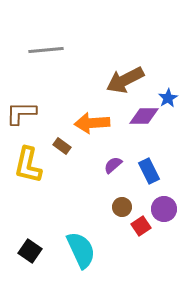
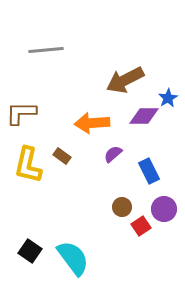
brown rectangle: moved 10 px down
purple semicircle: moved 11 px up
cyan semicircle: moved 8 px left, 8 px down; rotated 12 degrees counterclockwise
